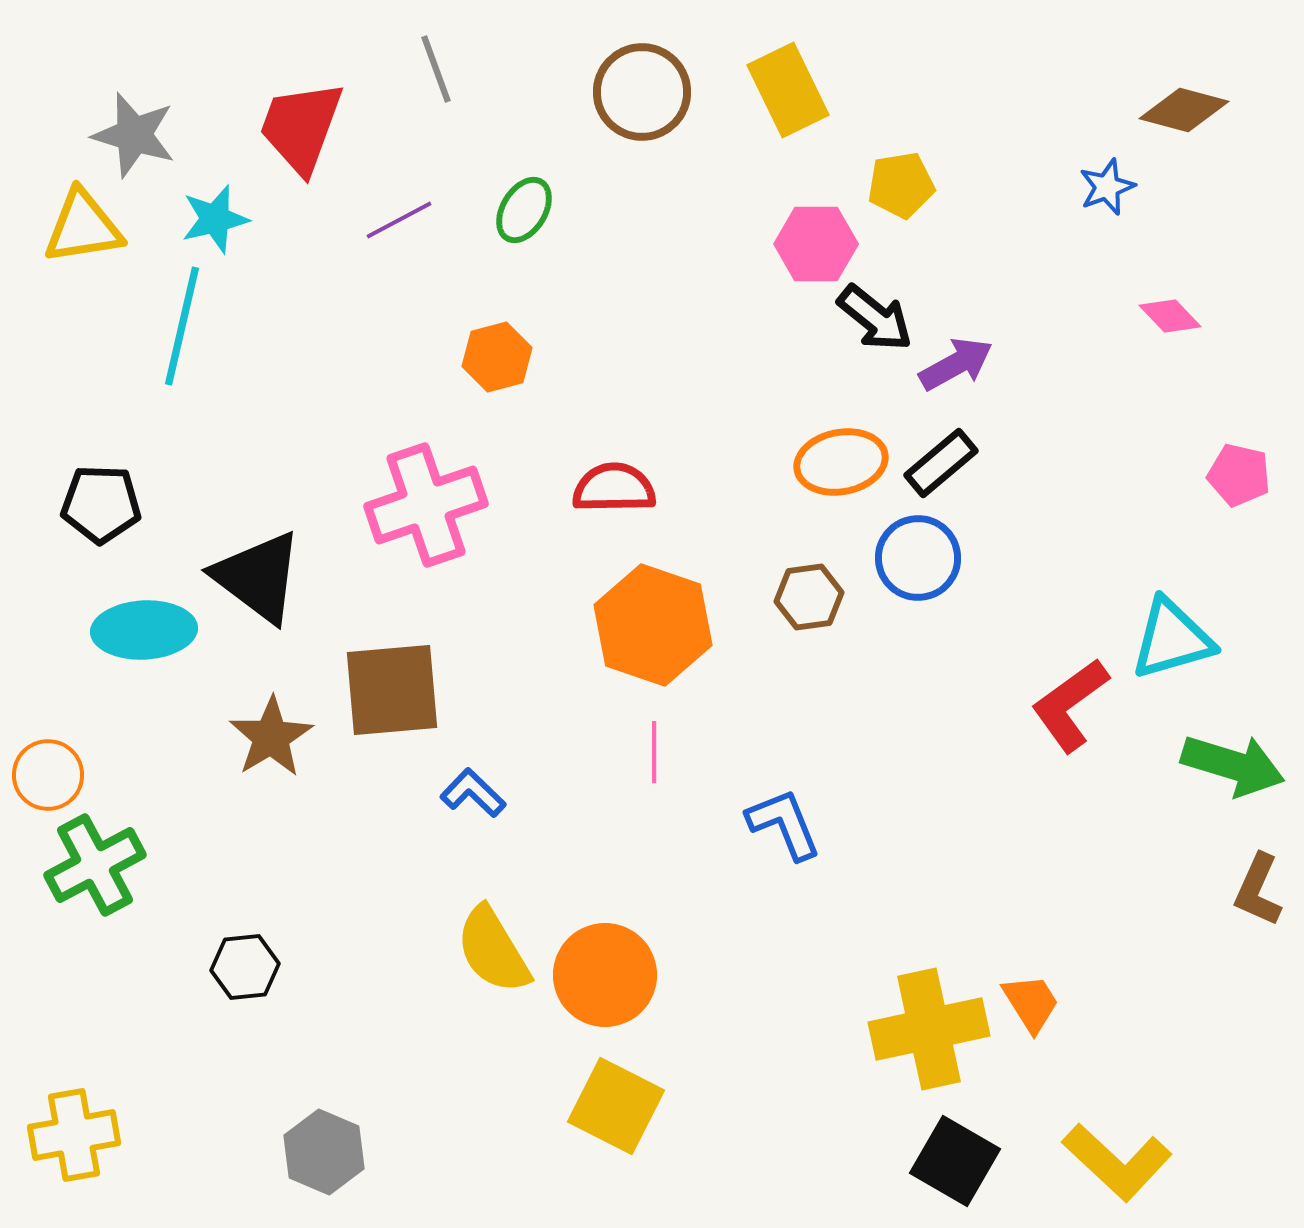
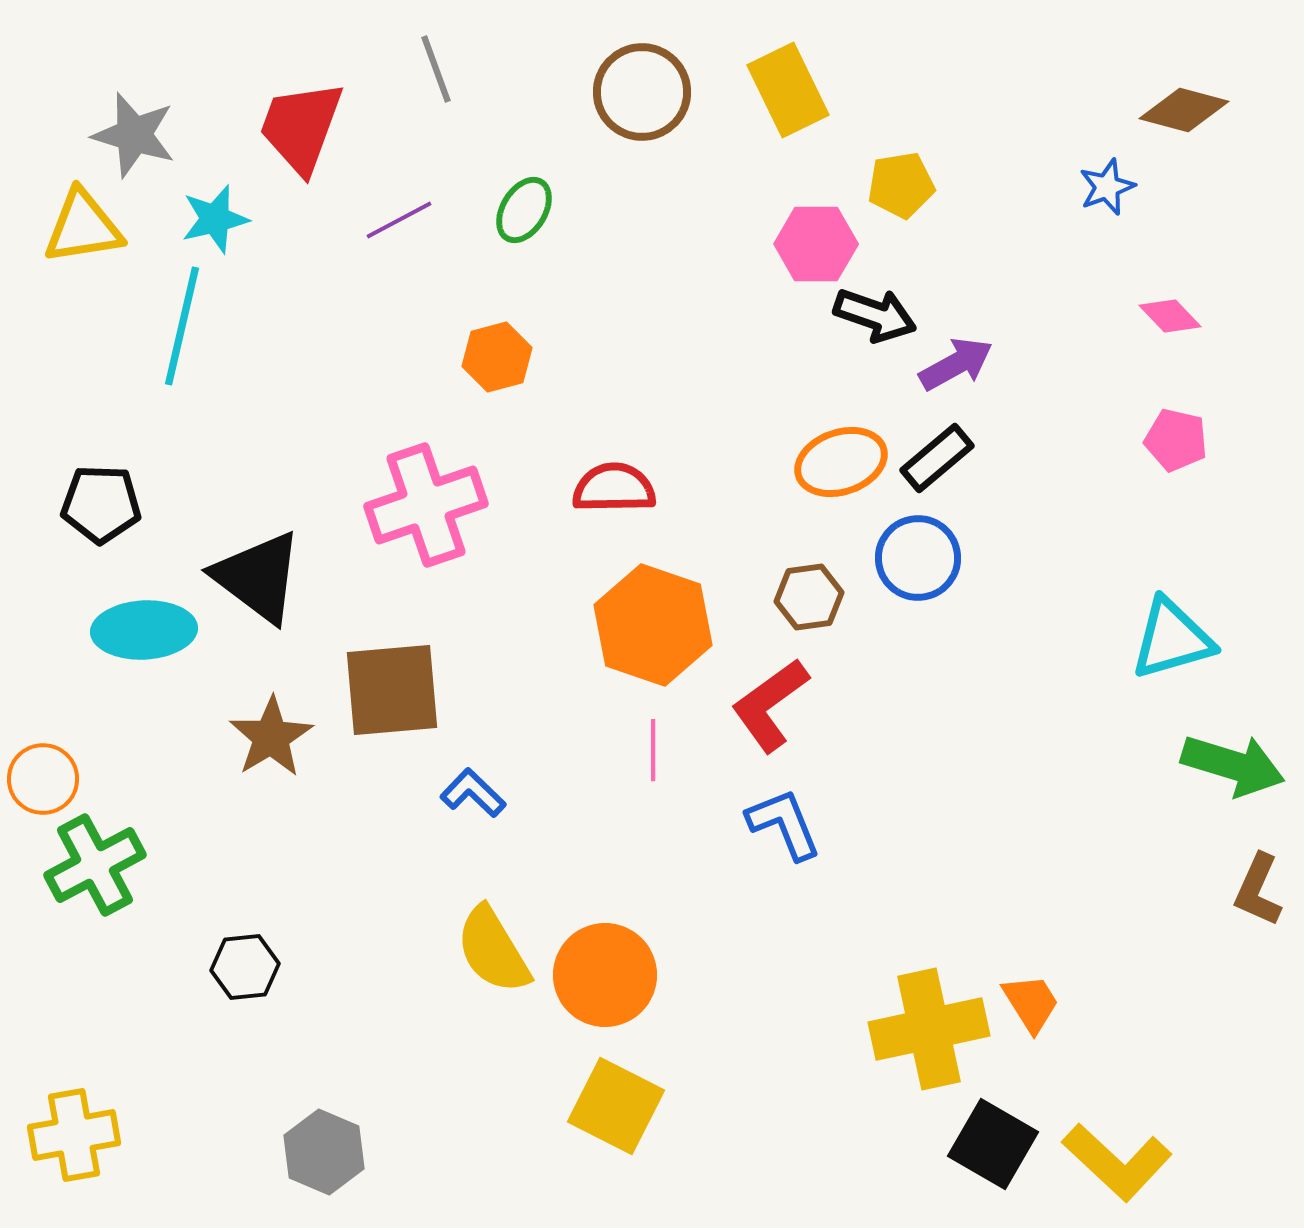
black arrow at (875, 318): moved 3 px up; rotated 20 degrees counterclockwise
orange ellipse at (841, 462): rotated 8 degrees counterclockwise
black rectangle at (941, 463): moved 4 px left, 5 px up
pink pentagon at (1239, 475): moved 63 px left, 35 px up
red L-shape at (1070, 705): moved 300 px left
pink line at (654, 752): moved 1 px left, 2 px up
orange circle at (48, 775): moved 5 px left, 4 px down
black square at (955, 1161): moved 38 px right, 17 px up
